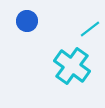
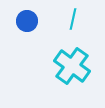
cyan line: moved 17 px left, 10 px up; rotated 40 degrees counterclockwise
